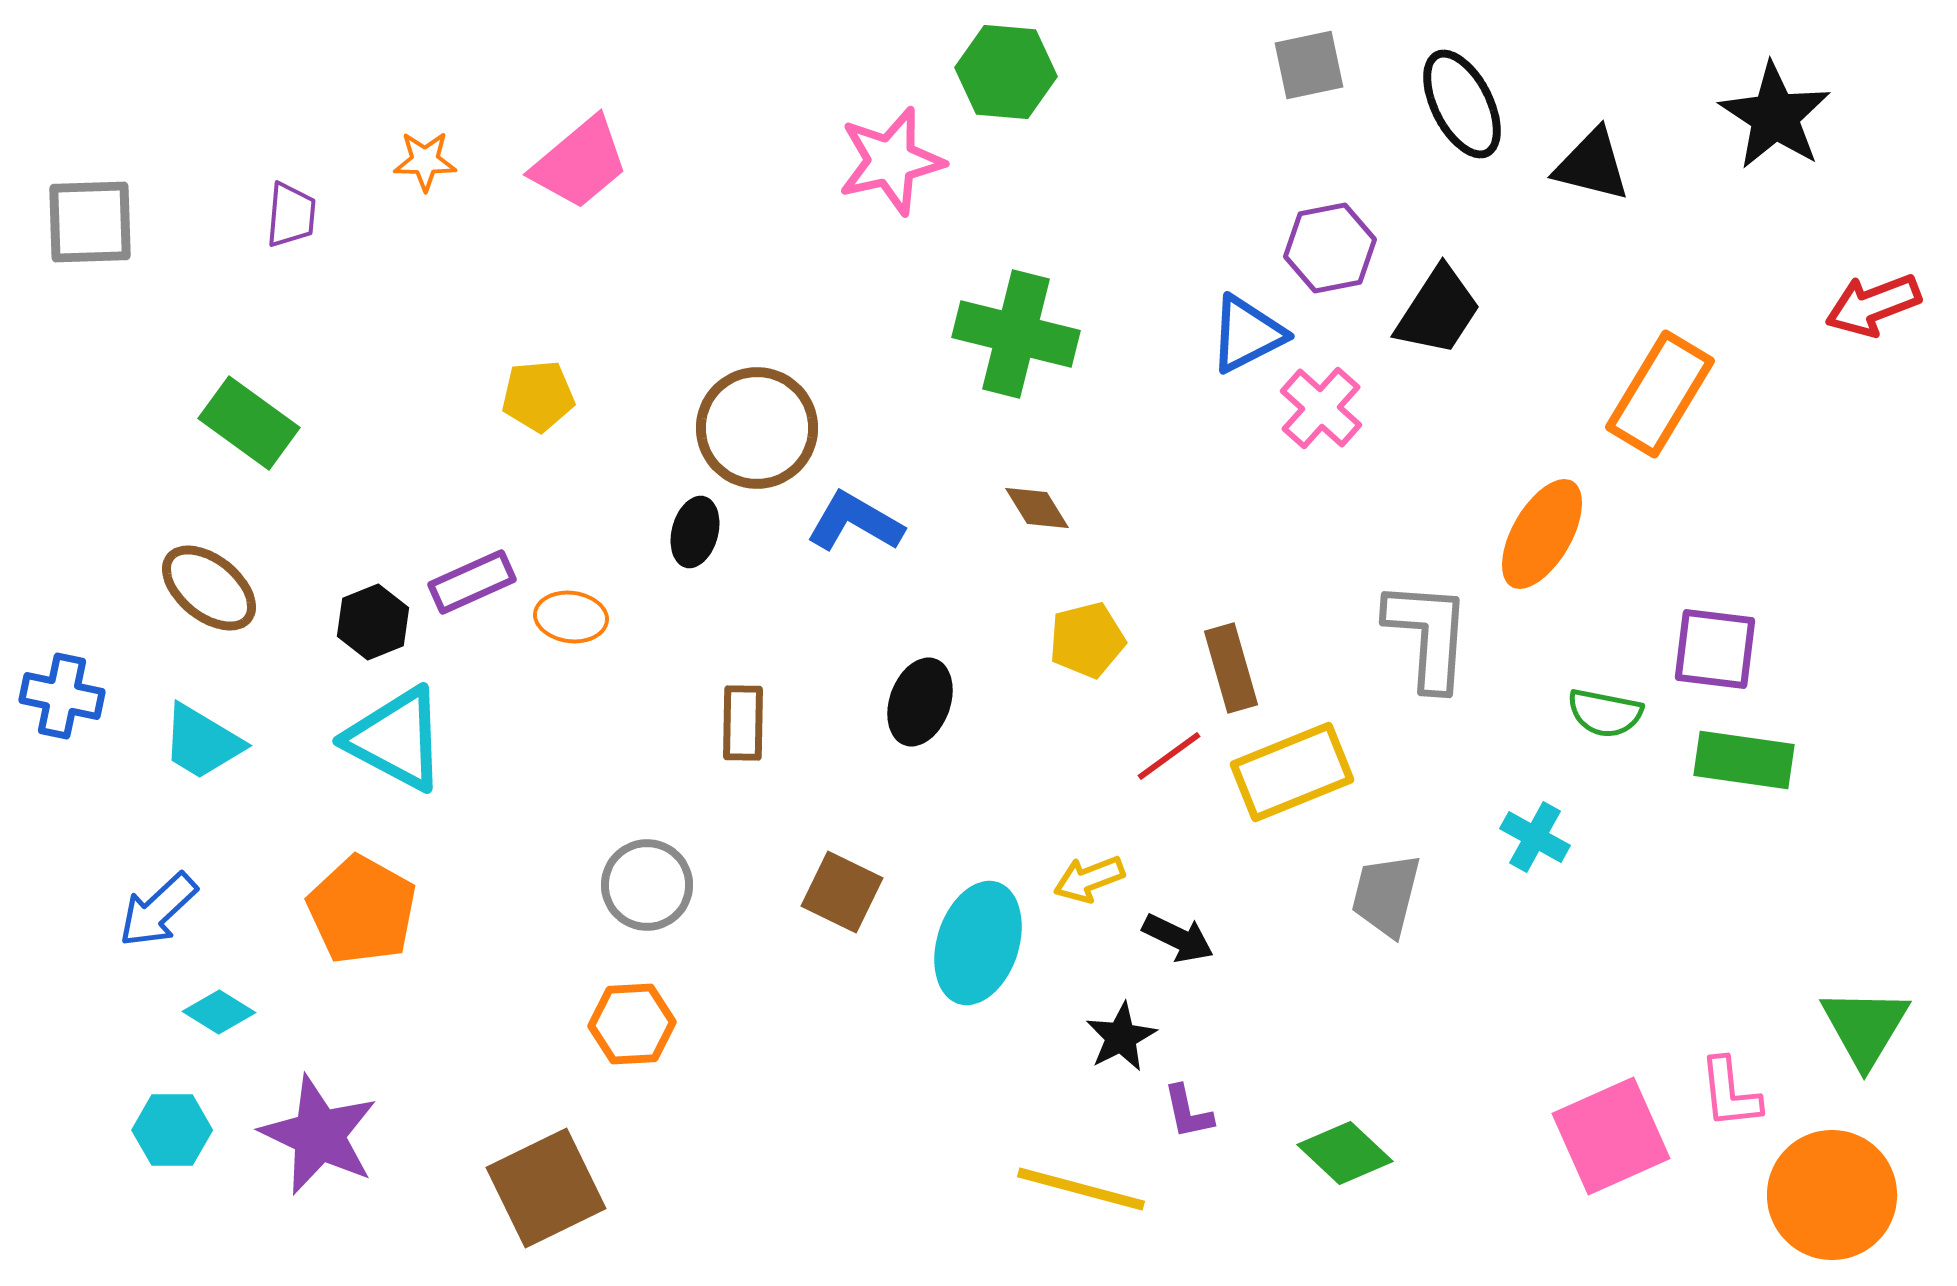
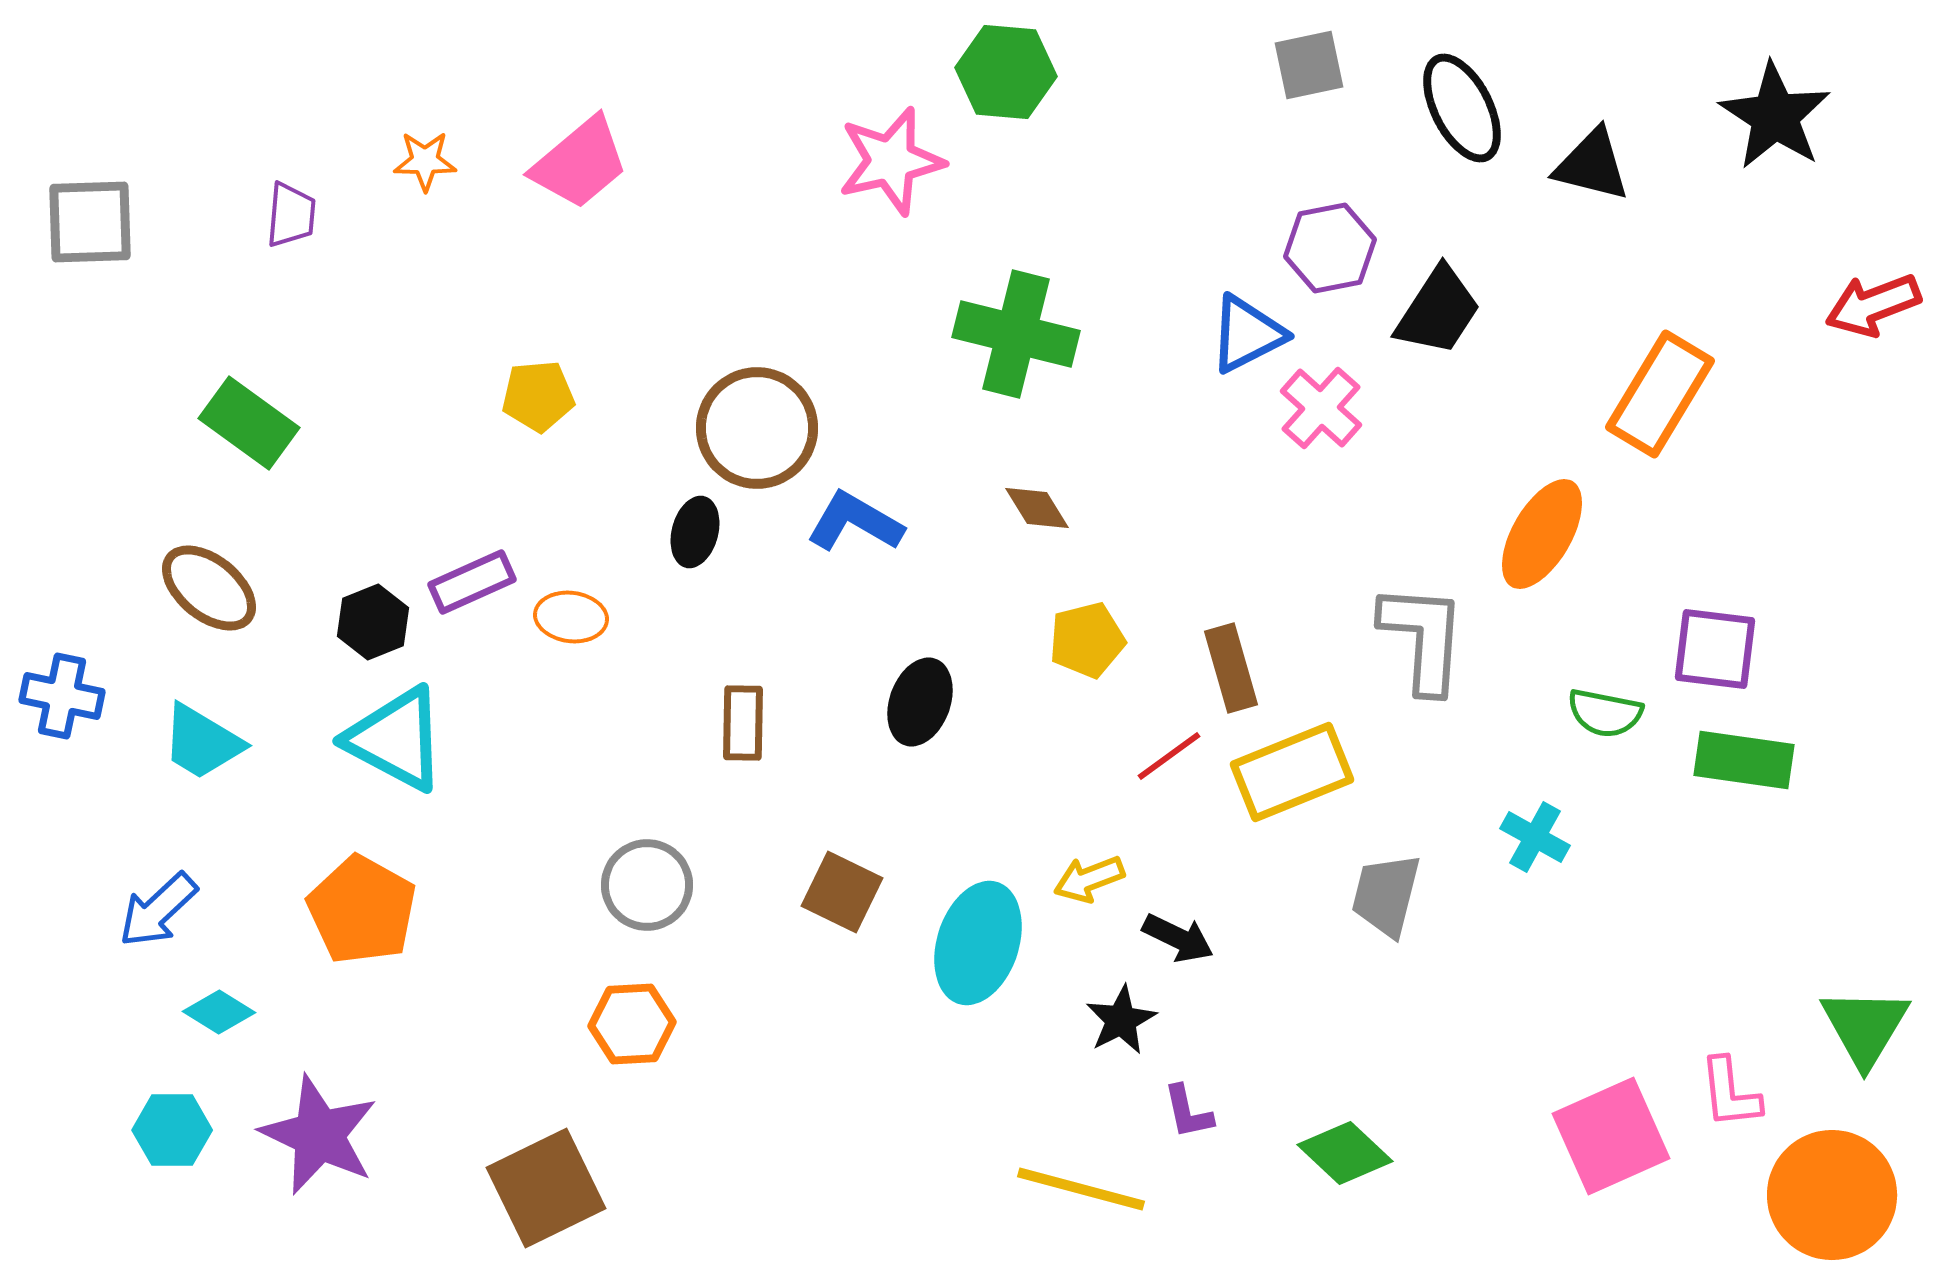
black ellipse at (1462, 104): moved 4 px down
gray L-shape at (1428, 635): moved 5 px left, 3 px down
black star at (1121, 1037): moved 17 px up
